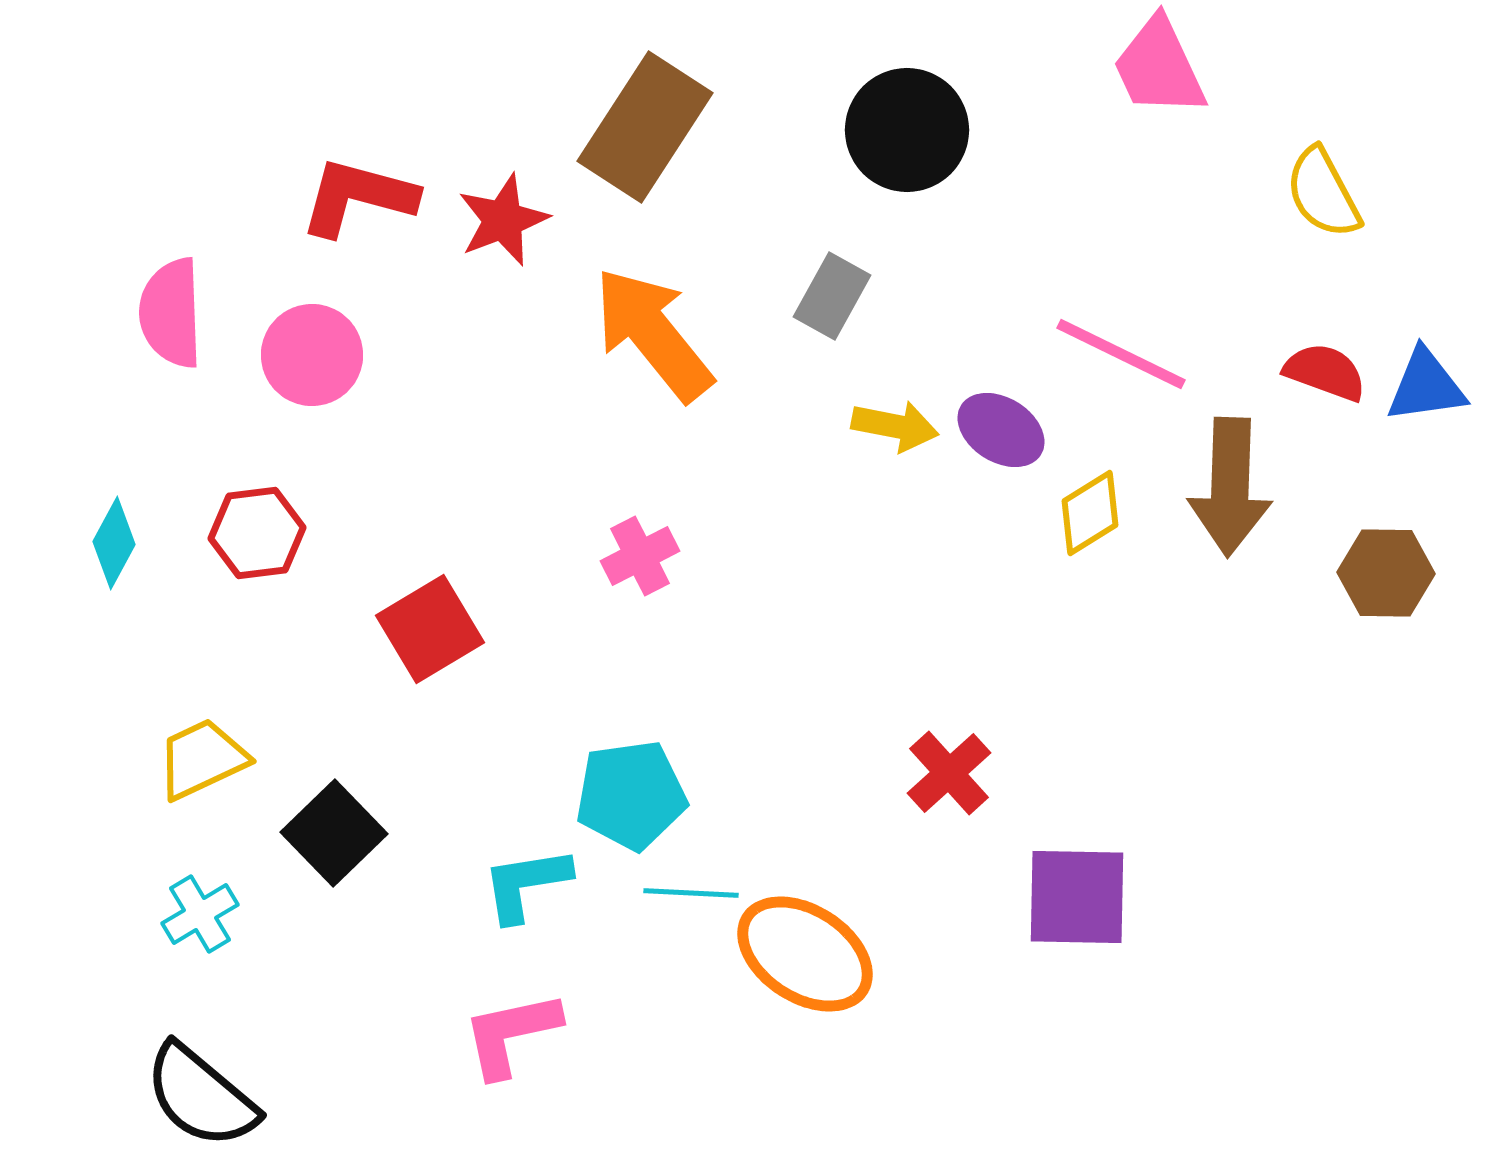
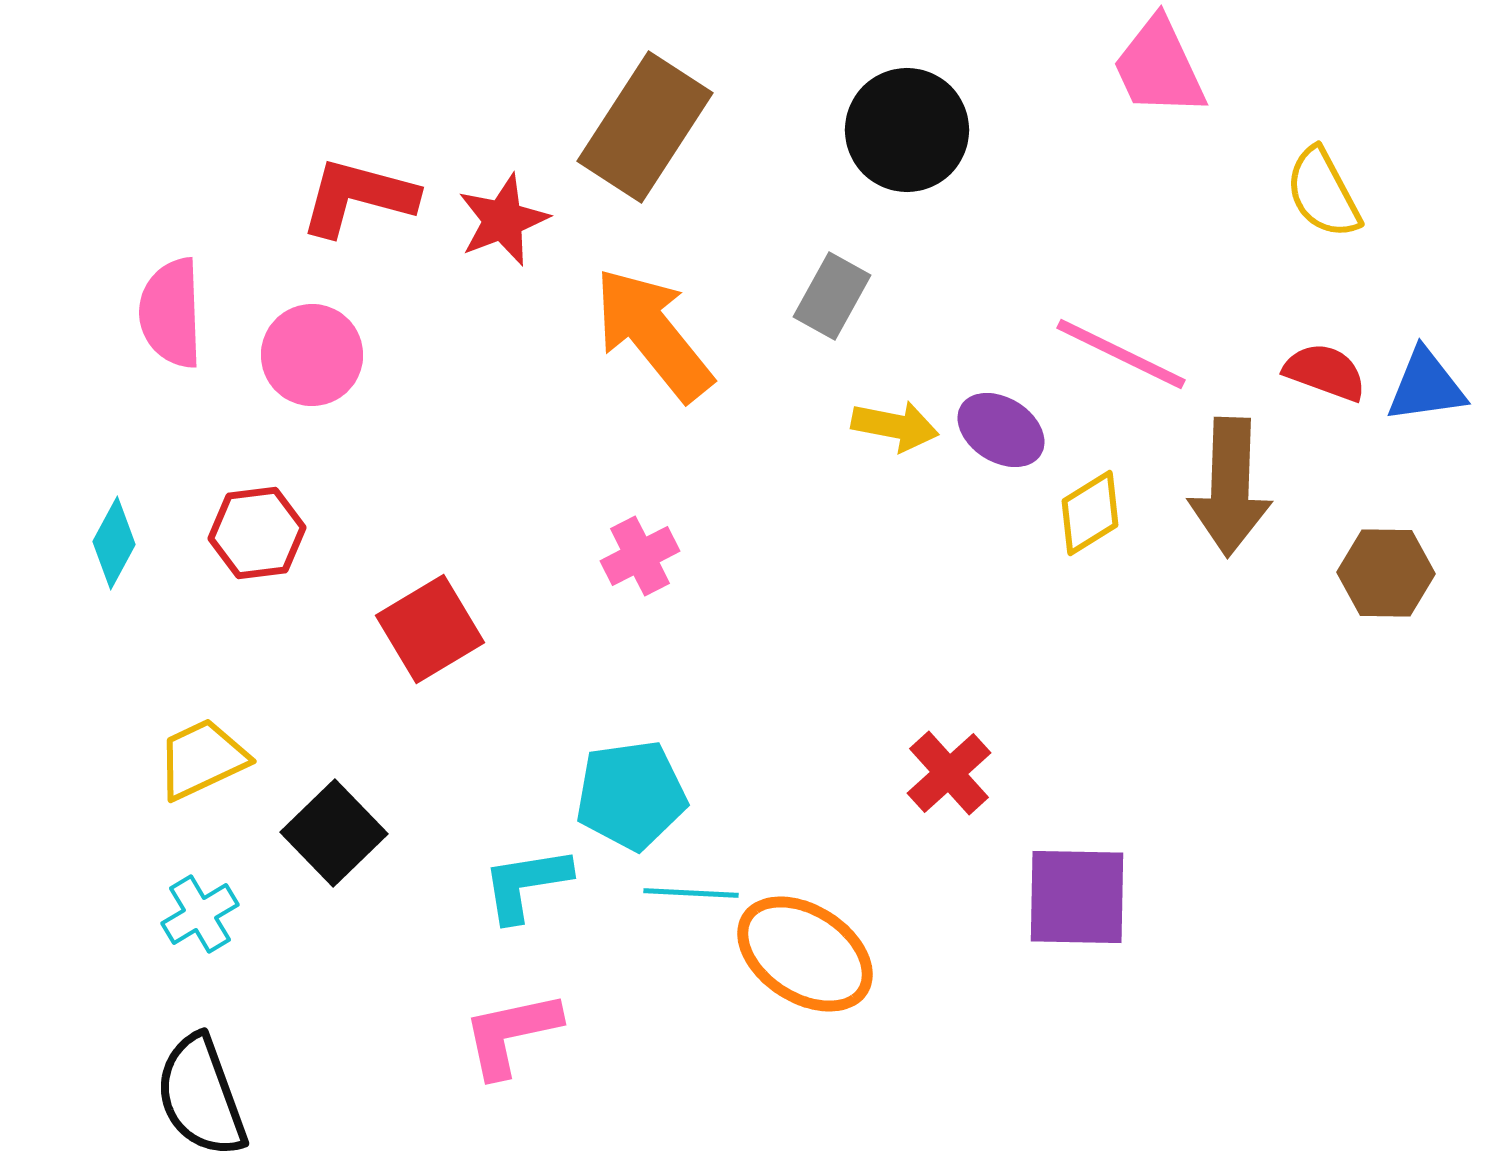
black semicircle: rotated 30 degrees clockwise
